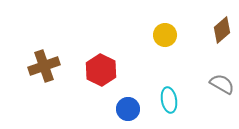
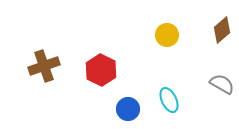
yellow circle: moved 2 px right
cyan ellipse: rotated 15 degrees counterclockwise
